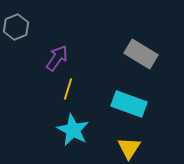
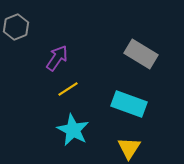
yellow line: rotated 40 degrees clockwise
